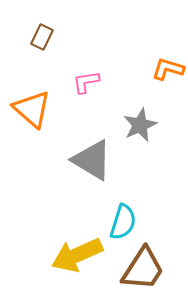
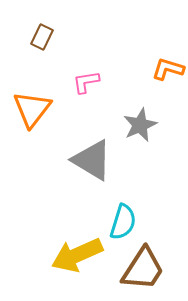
orange triangle: rotated 27 degrees clockwise
